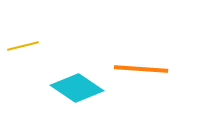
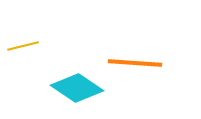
orange line: moved 6 px left, 6 px up
